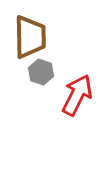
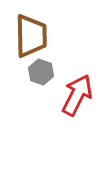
brown trapezoid: moved 1 px right, 1 px up
